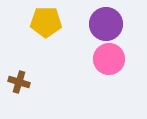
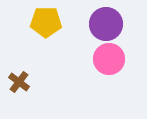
brown cross: rotated 20 degrees clockwise
